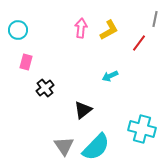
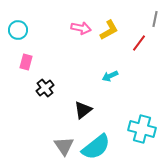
pink arrow: rotated 96 degrees clockwise
cyan semicircle: rotated 8 degrees clockwise
